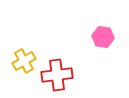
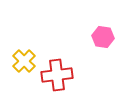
yellow cross: rotated 15 degrees counterclockwise
